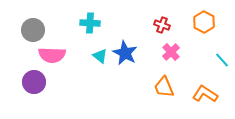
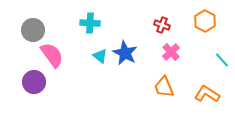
orange hexagon: moved 1 px right, 1 px up
pink semicircle: rotated 128 degrees counterclockwise
orange L-shape: moved 2 px right
